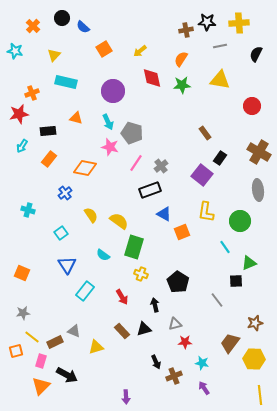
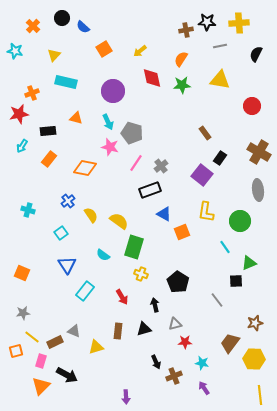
blue cross at (65, 193): moved 3 px right, 8 px down
brown rectangle at (122, 331): moved 4 px left; rotated 49 degrees clockwise
